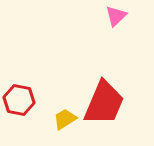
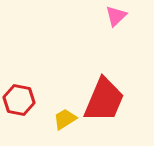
red trapezoid: moved 3 px up
